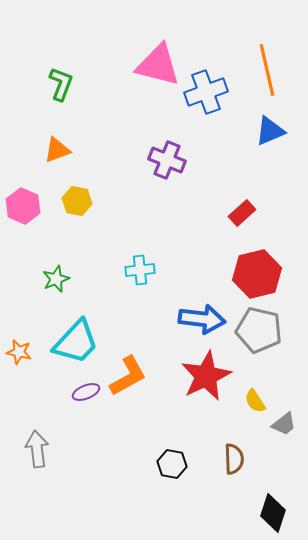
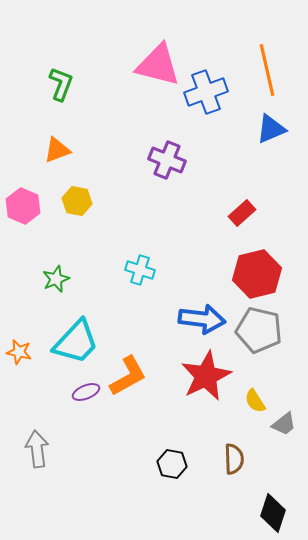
blue triangle: moved 1 px right, 2 px up
cyan cross: rotated 24 degrees clockwise
